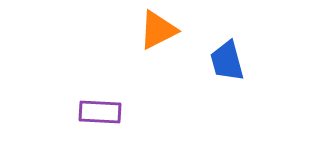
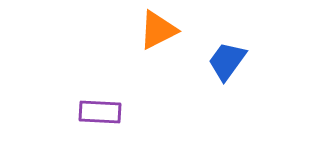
blue trapezoid: rotated 51 degrees clockwise
